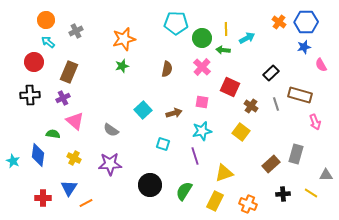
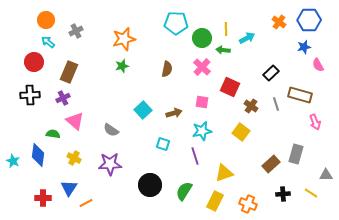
blue hexagon at (306, 22): moved 3 px right, 2 px up
pink semicircle at (321, 65): moved 3 px left
